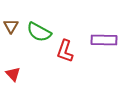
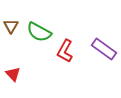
purple rectangle: moved 9 px down; rotated 35 degrees clockwise
red L-shape: rotated 10 degrees clockwise
